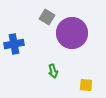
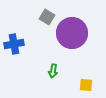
green arrow: rotated 24 degrees clockwise
